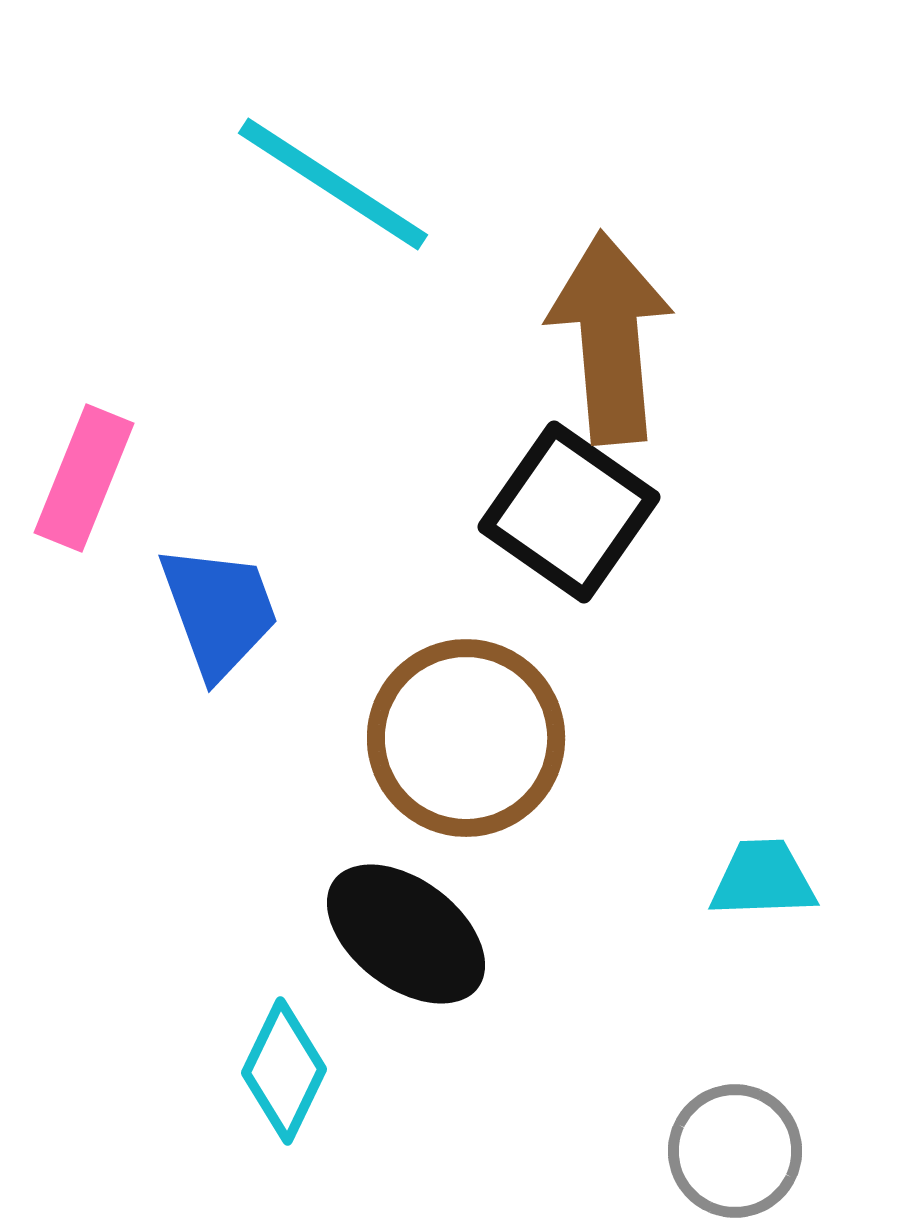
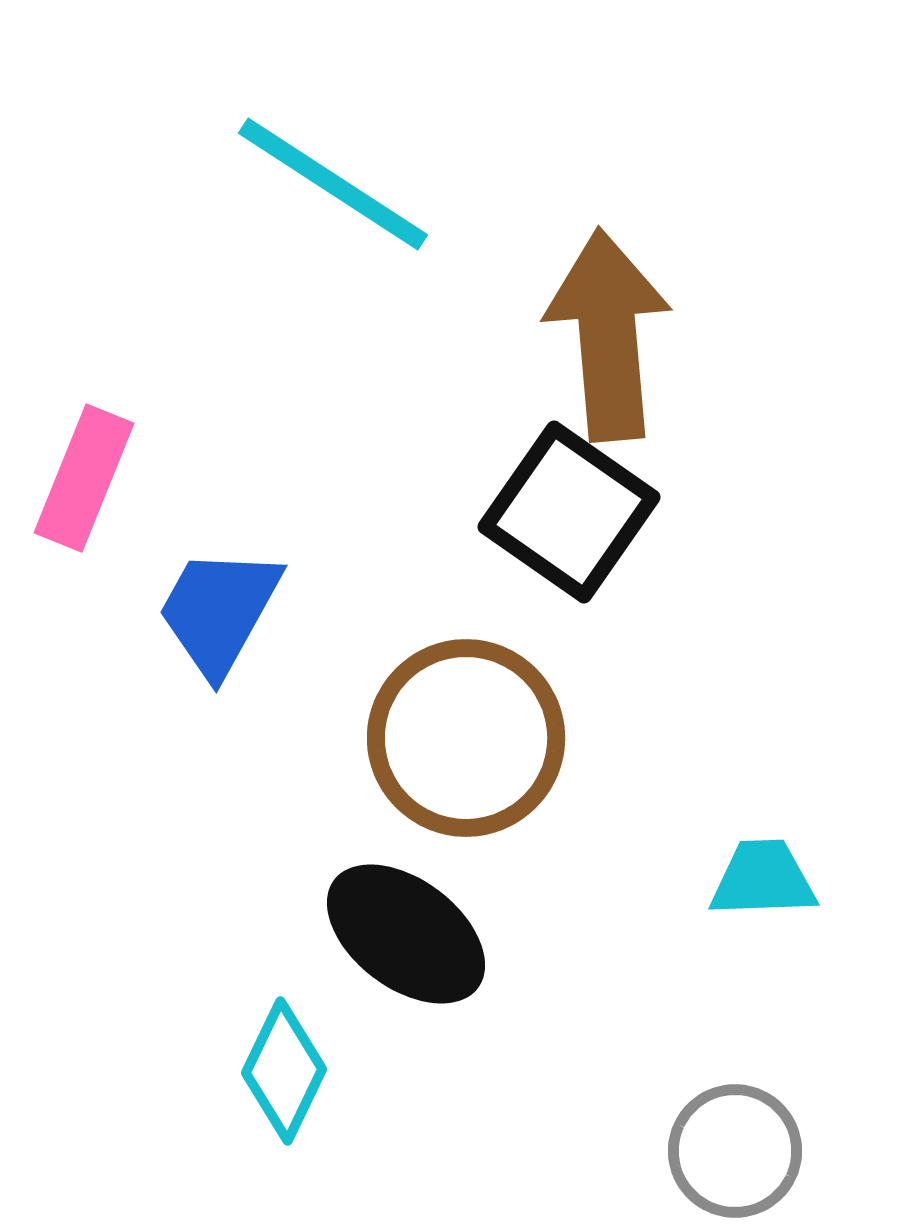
brown arrow: moved 2 px left, 3 px up
blue trapezoid: rotated 131 degrees counterclockwise
